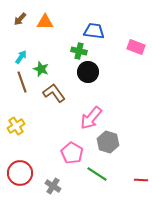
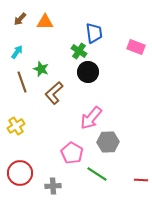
blue trapezoid: moved 2 px down; rotated 75 degrees clockwise
green cross: rotated 21 degrees clockwise
cyan arrow: moved 4 px left, 5 px up
brown L-shape: rotated 95 degrees counterclockwise
gray hexagon: rotated 20 degrees counterclockwise
gray cross: rotated 35 degrees counterclockwise
